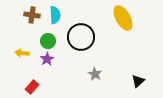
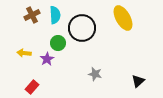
brown cross: rotated 35 degrees counterclockwise
black circle: moved 1 px right, 9 px up
green circle: moved 10 px right, 2 px down
yellow arrow: moved 2 px right
gray star: rotated 16 degrees counterclockwise
